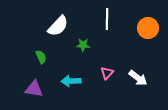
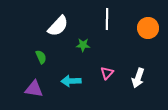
white arrow: rotated 72 degrees clockwise
